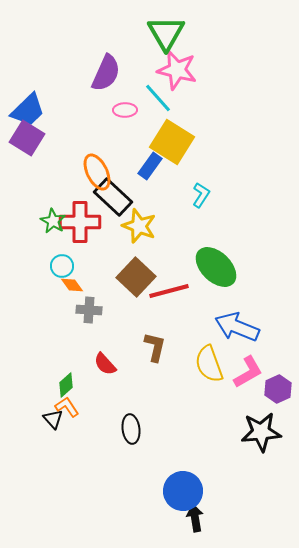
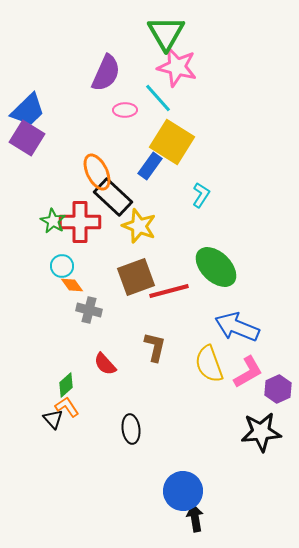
pink star: moved 3 px up
brown square: rotated 27 degrees clockwise
gray cross: rotated 10 degrees clockwise
